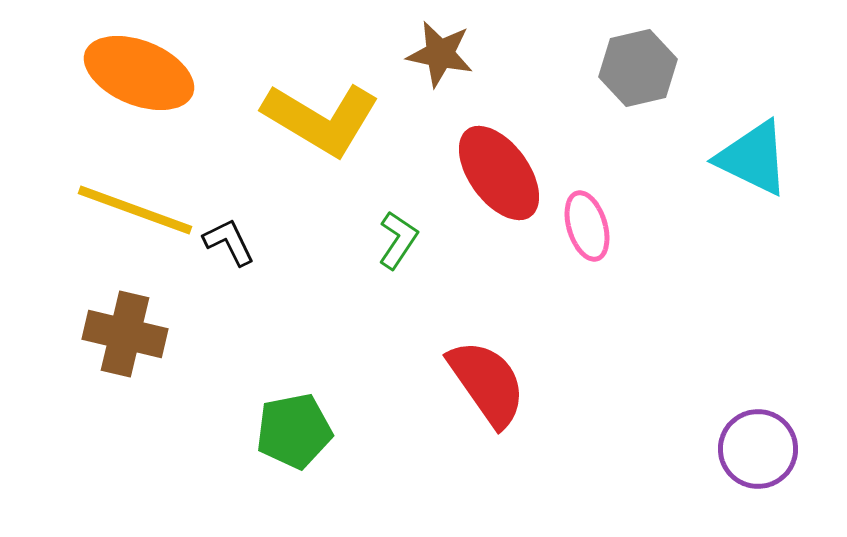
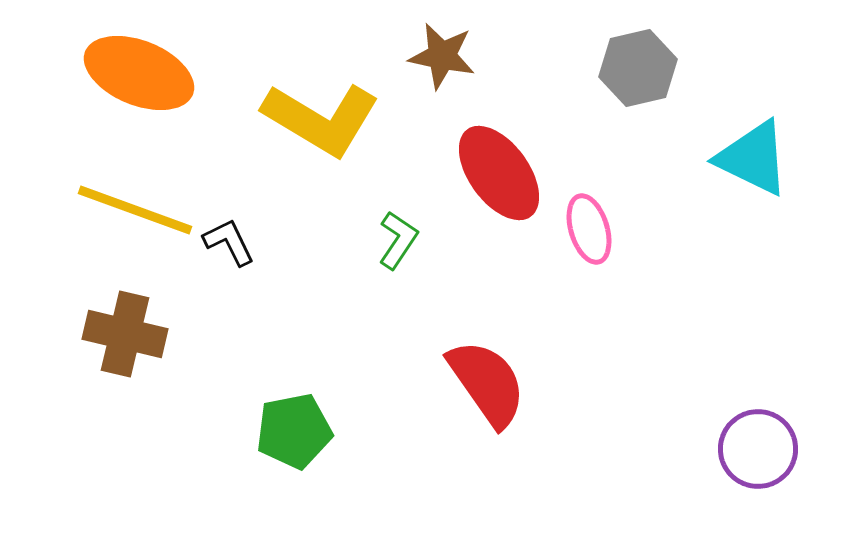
brown star: moved 2 px right, 2 px down
pink ellipse: moved 2 px right, 3 px down
